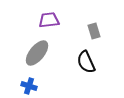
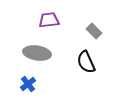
gray rectangle: rotated 28 degrees counterclockwise
gray ellipse: rotated 60 degrees clockwise
blue cross: moved 1 px left, 2 px up; rotated 35 degrees clockwise
